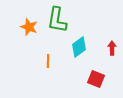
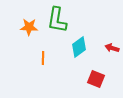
orange star: rotated 18 degrees counterclockwise
red arrow: rotated 72 degrees counterclockwise
orange line: moved 5 px left, 3 px up
